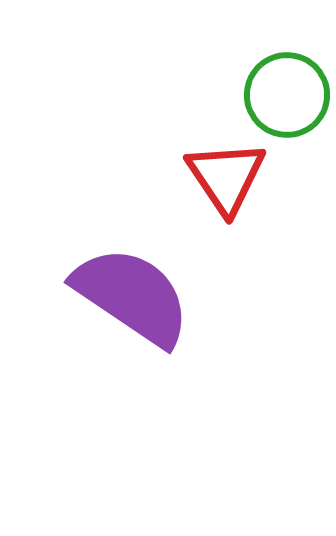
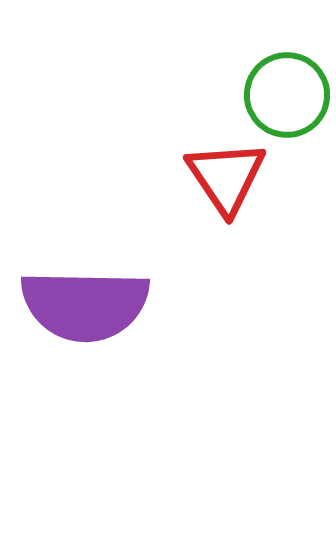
purple semicircle: moved 47 px left, 9 px down; rotated 147 degrees clockwise
